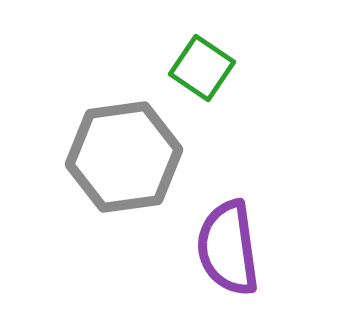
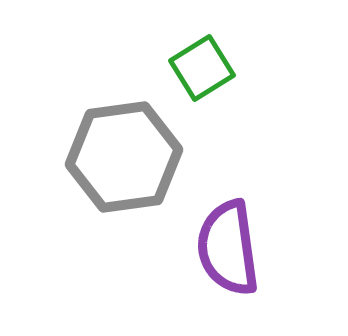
green square: rotated 24 degrees clockwise
